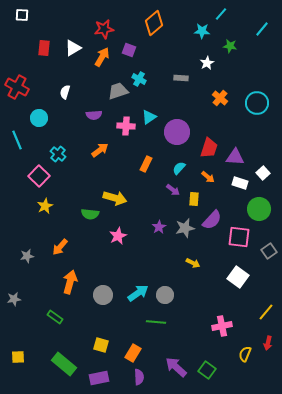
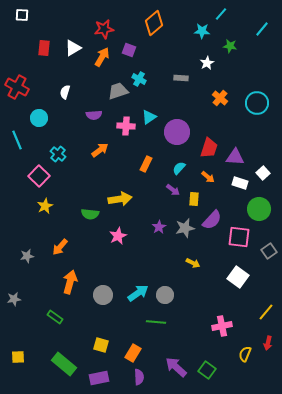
yellow arrow at (115, 198): moved 5 px right, 1 px down; rotated 25 degrees counterclockwise
